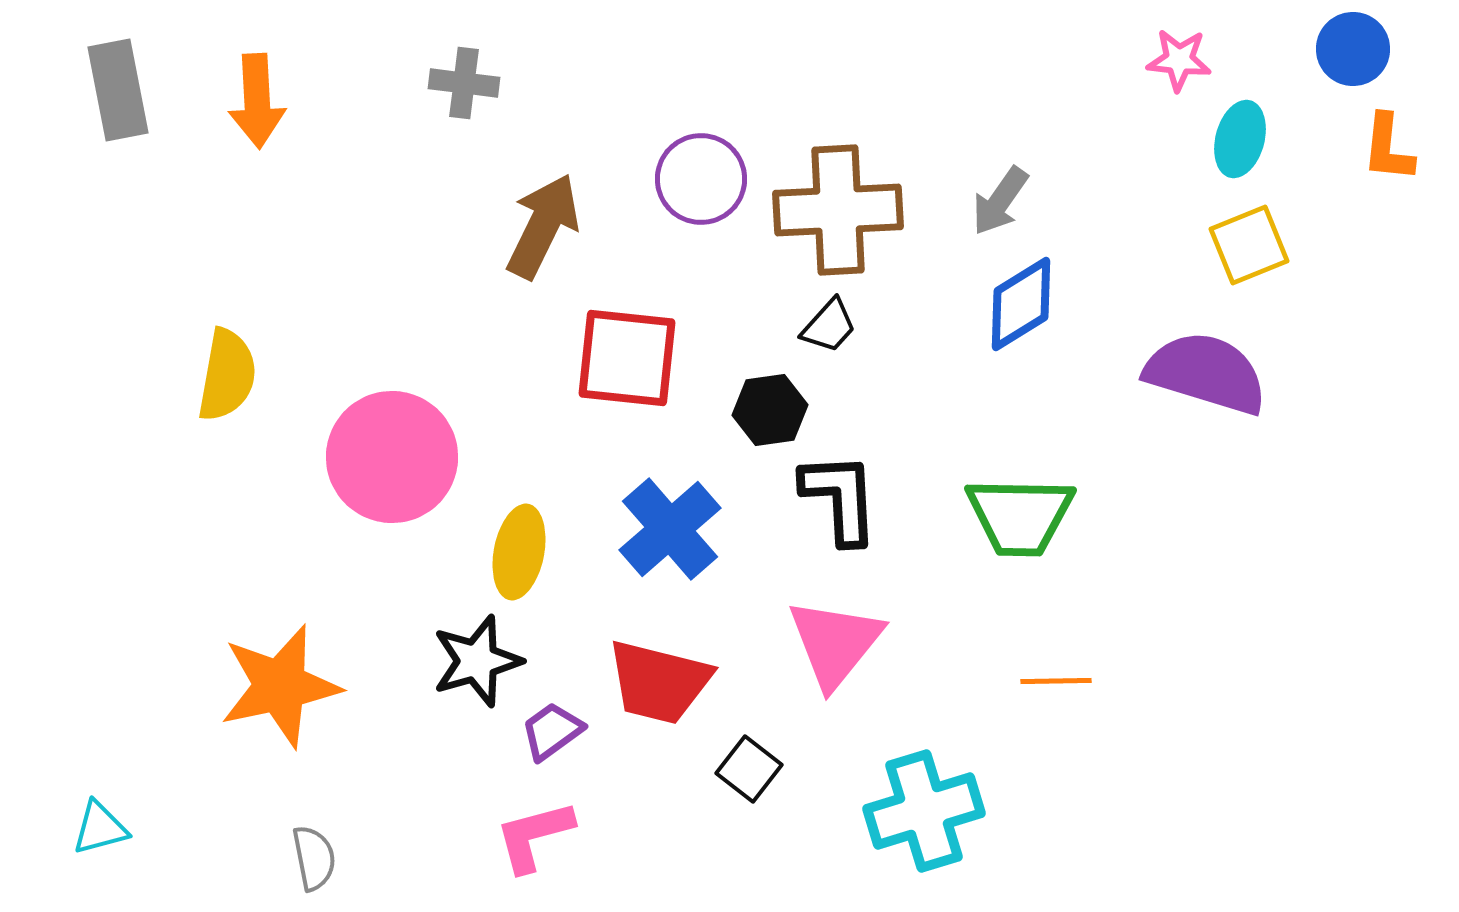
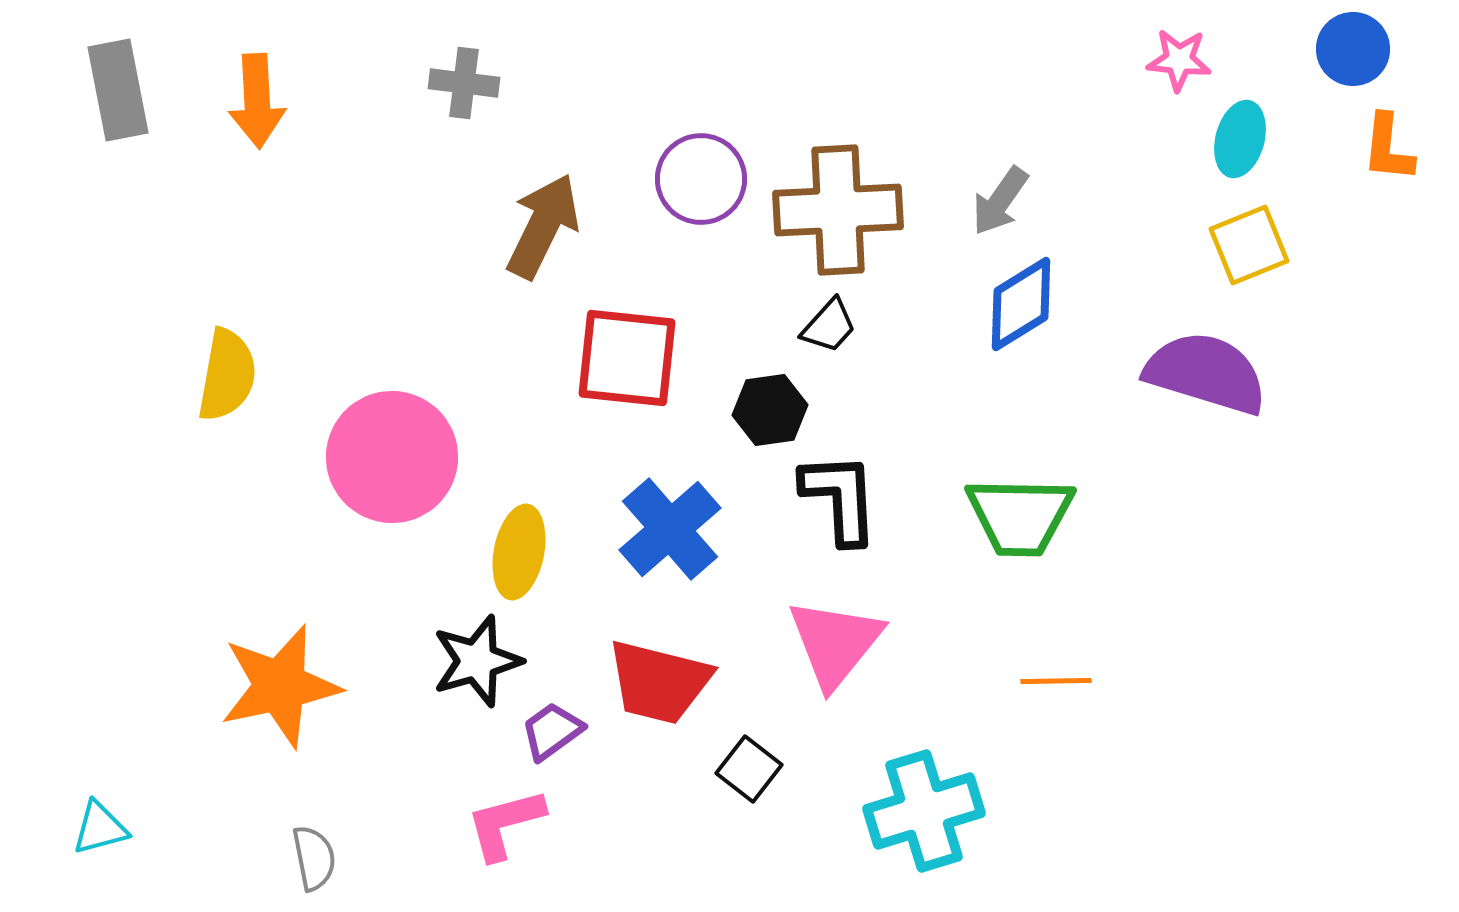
pink L-shape: moved 29 px left, 12 px up
